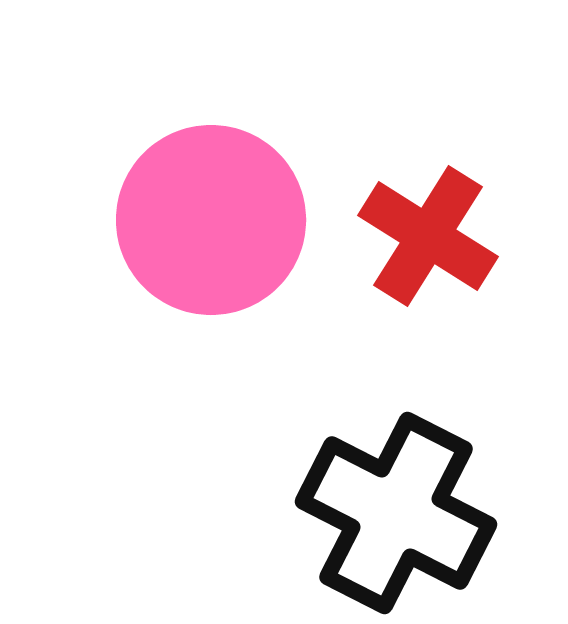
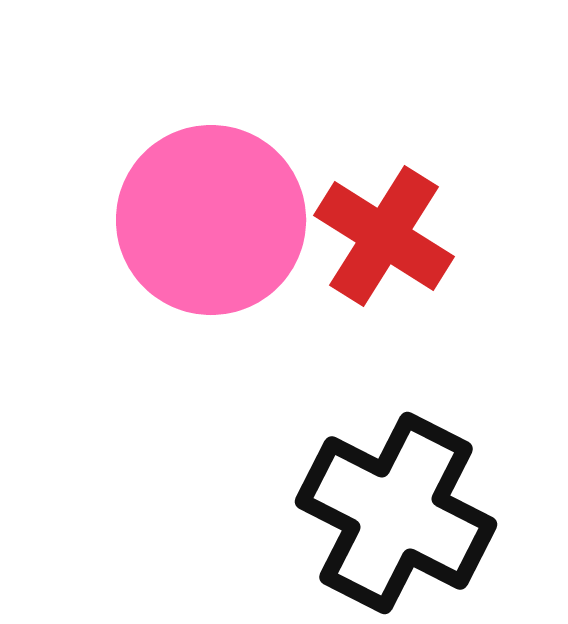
red cross: moved 44 px left
